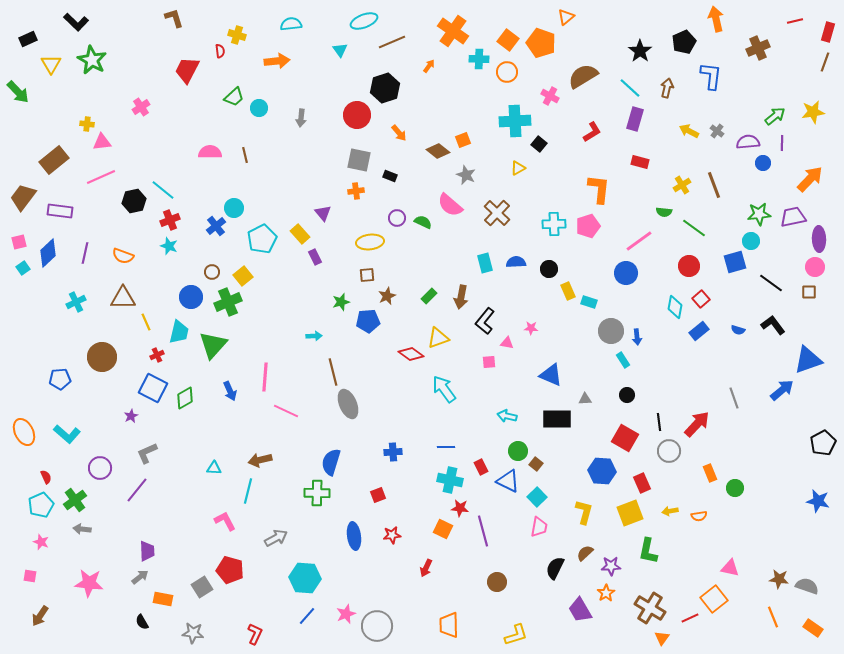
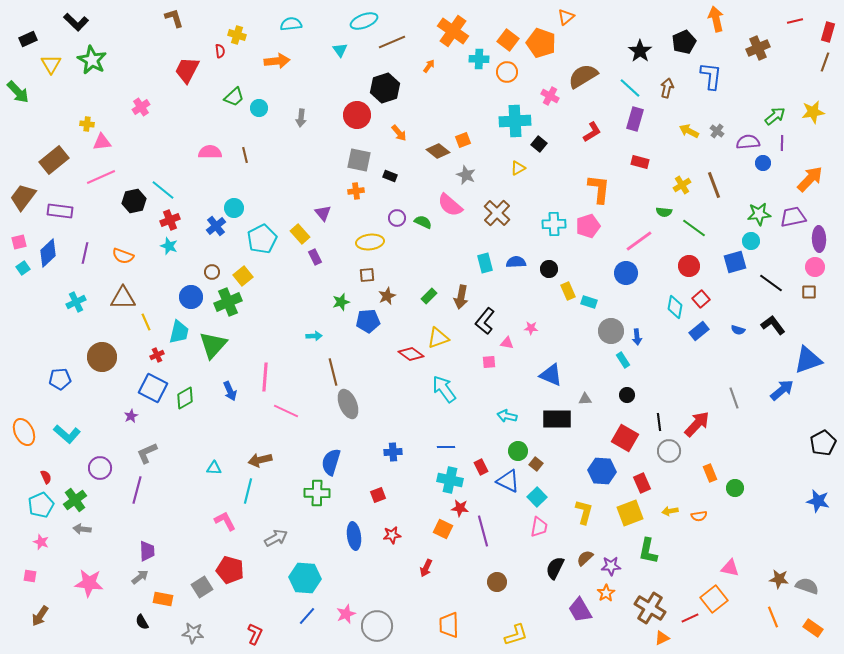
purple line at (137, 490): rotated 24 degrees counterclockwise
brown semicircle at (585, 553): moved 5 px down
orange triangle at (662, 638): rotated 28 degrees clockwise
